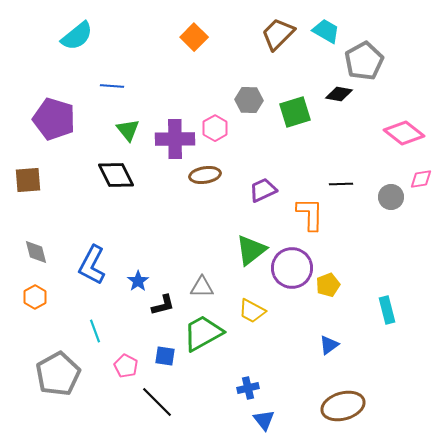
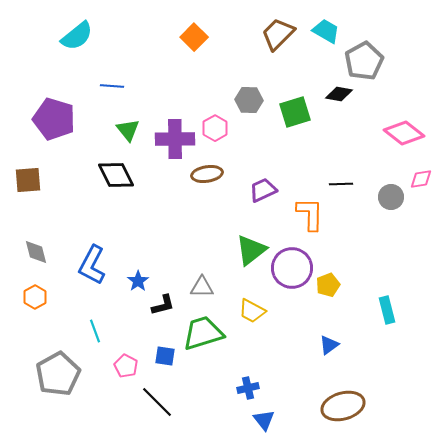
brown ellipse at (205, 175): moved 2 px right, 1 px up
green trapezoid at (203, 333): rotated 12 degrees clockwise
